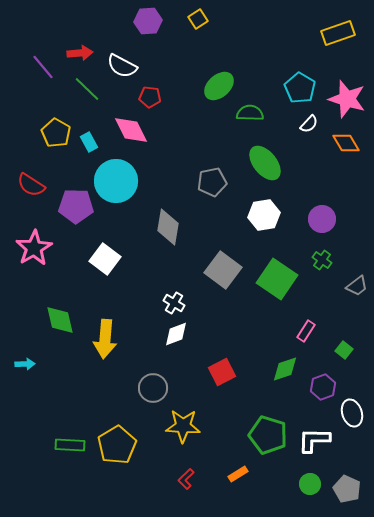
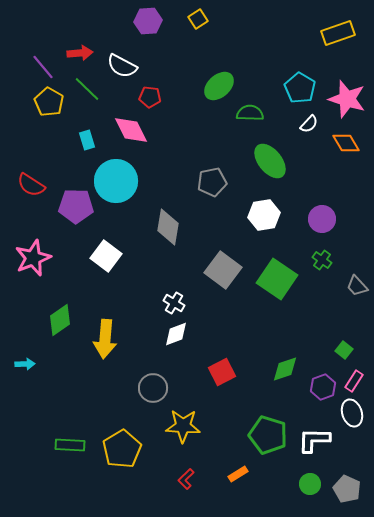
yellow pentagon at (56, 133): moved 7 px left, 31 px up
cyan rectangle at (89, 142): moved 2 px left, 2 px up; rotated 12 degrees clockwise
green ellipse at (265, 163): moved 5 px right, 2 px up
pink star at (34, 248): moved 1 px left, 10 px down; rotated 9 degrees clockwise
white square at (105, 259): moved 1 px right, 3 px up
gray trapezoid at (357, 286): rotated 85 degrees clockwise
green diamond at (60, 320): rotated 68 degrees clockwise
pink rectangle at (306, 331): moved 48 px right, 50 px down
yellow pentagon at (117, 445): moved 5 px right, 4 px down
